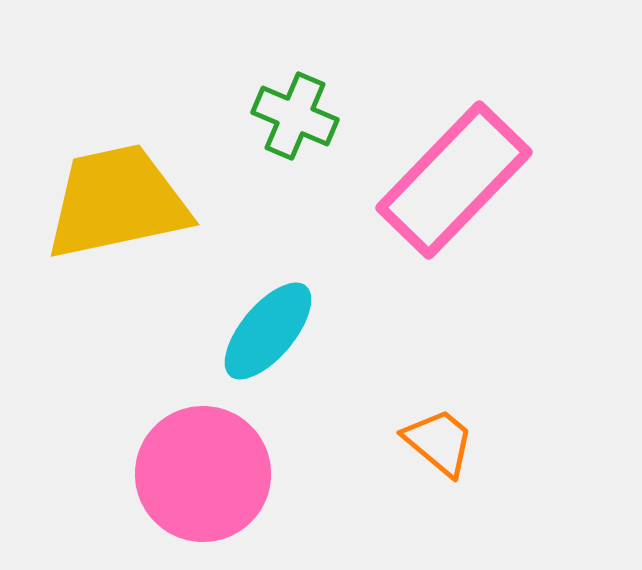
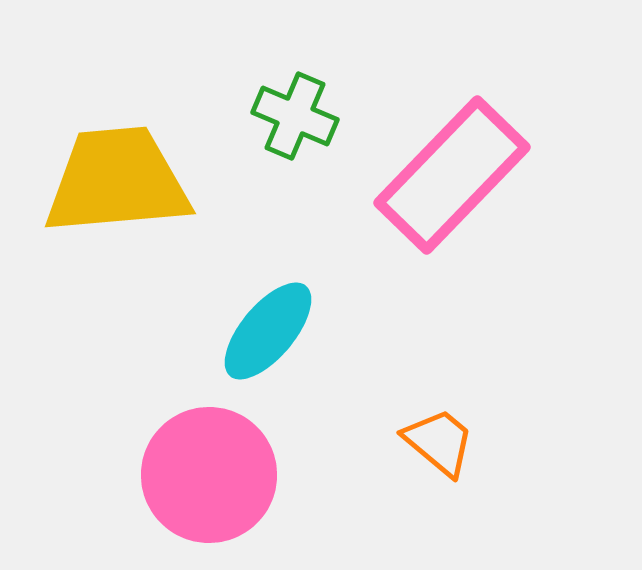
pink rectangle: moved 2 px left, 5 px up
yellow trapezoid: moved 21 px up; rotated 7 degrees clockwise
pink circle: moved 6 px right, 1 px down
